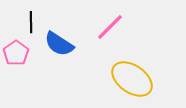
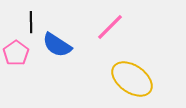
blue semicircle: moved 2 px left, 1 px down
